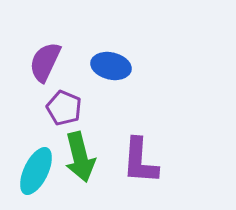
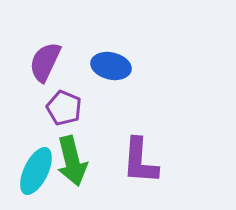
green arrow: moved 8 px left, 4 px down
